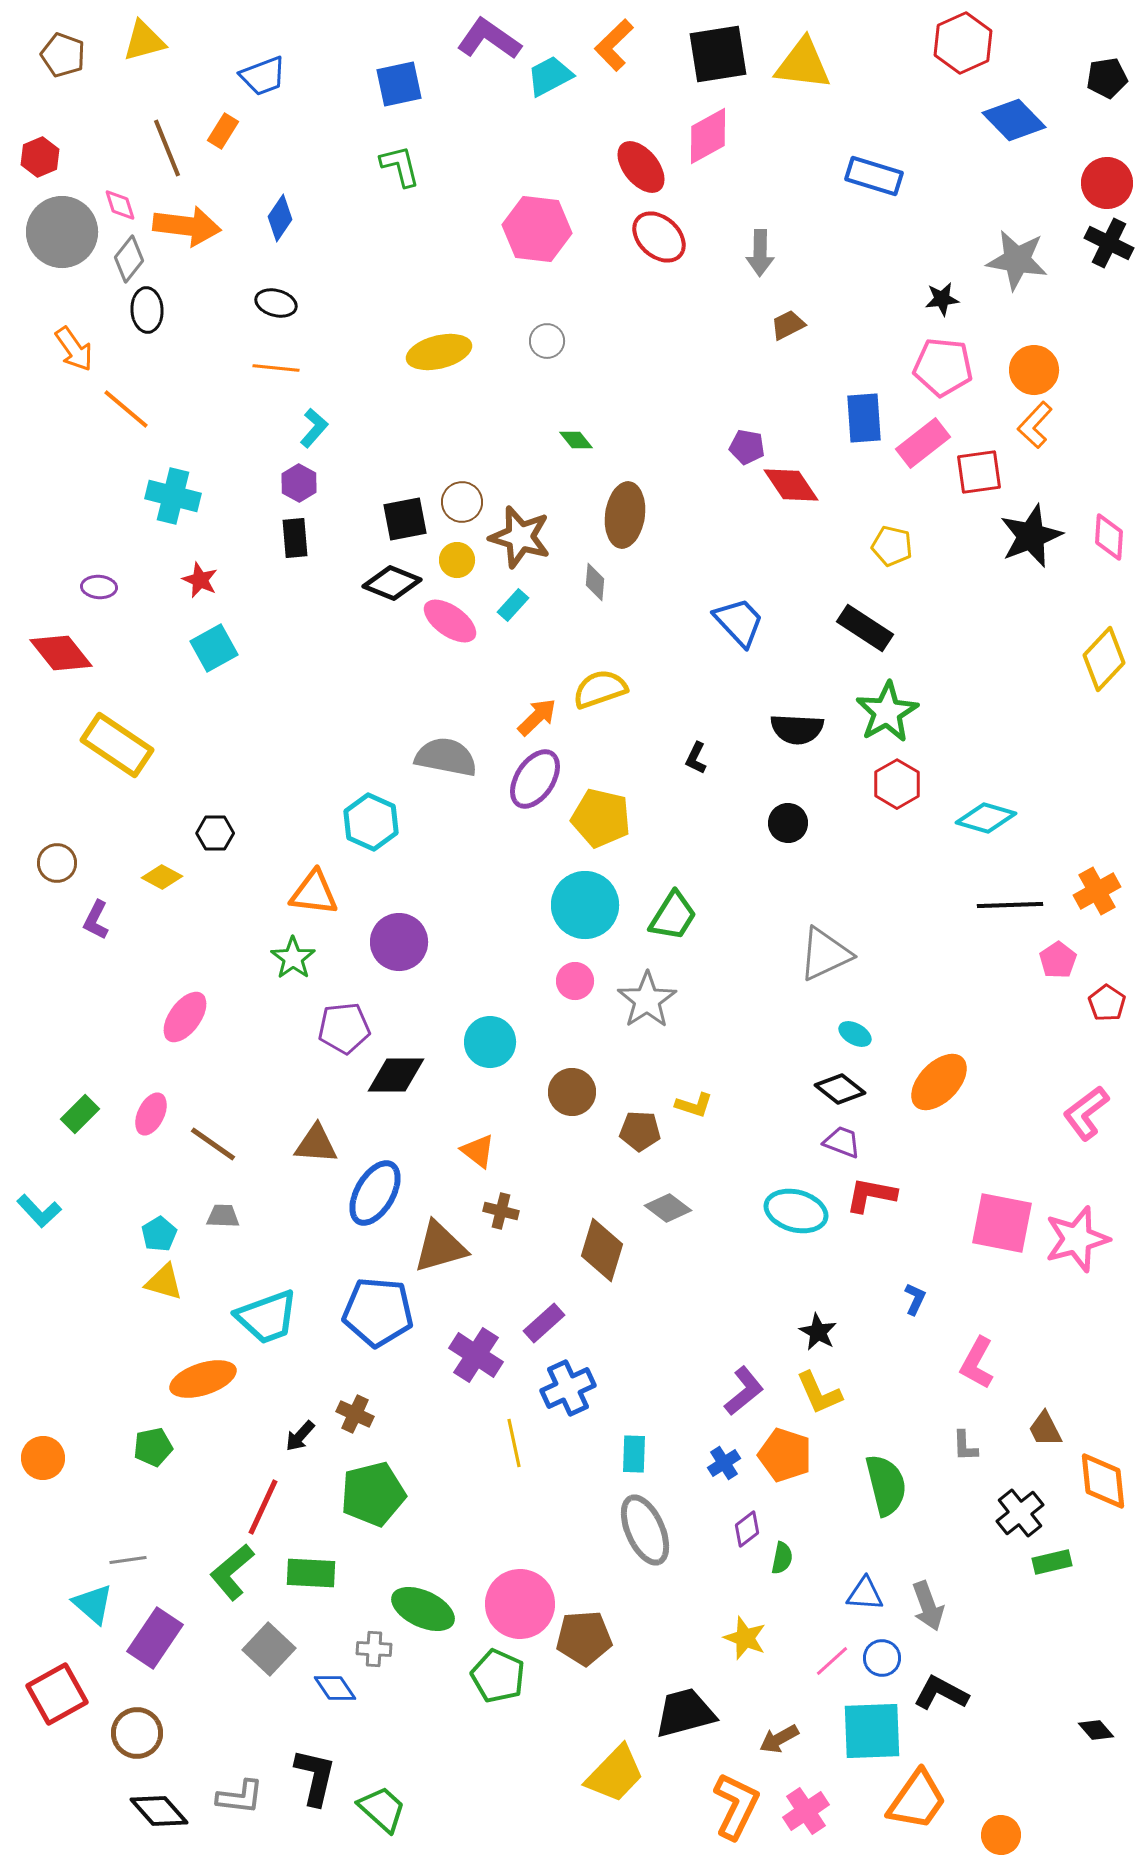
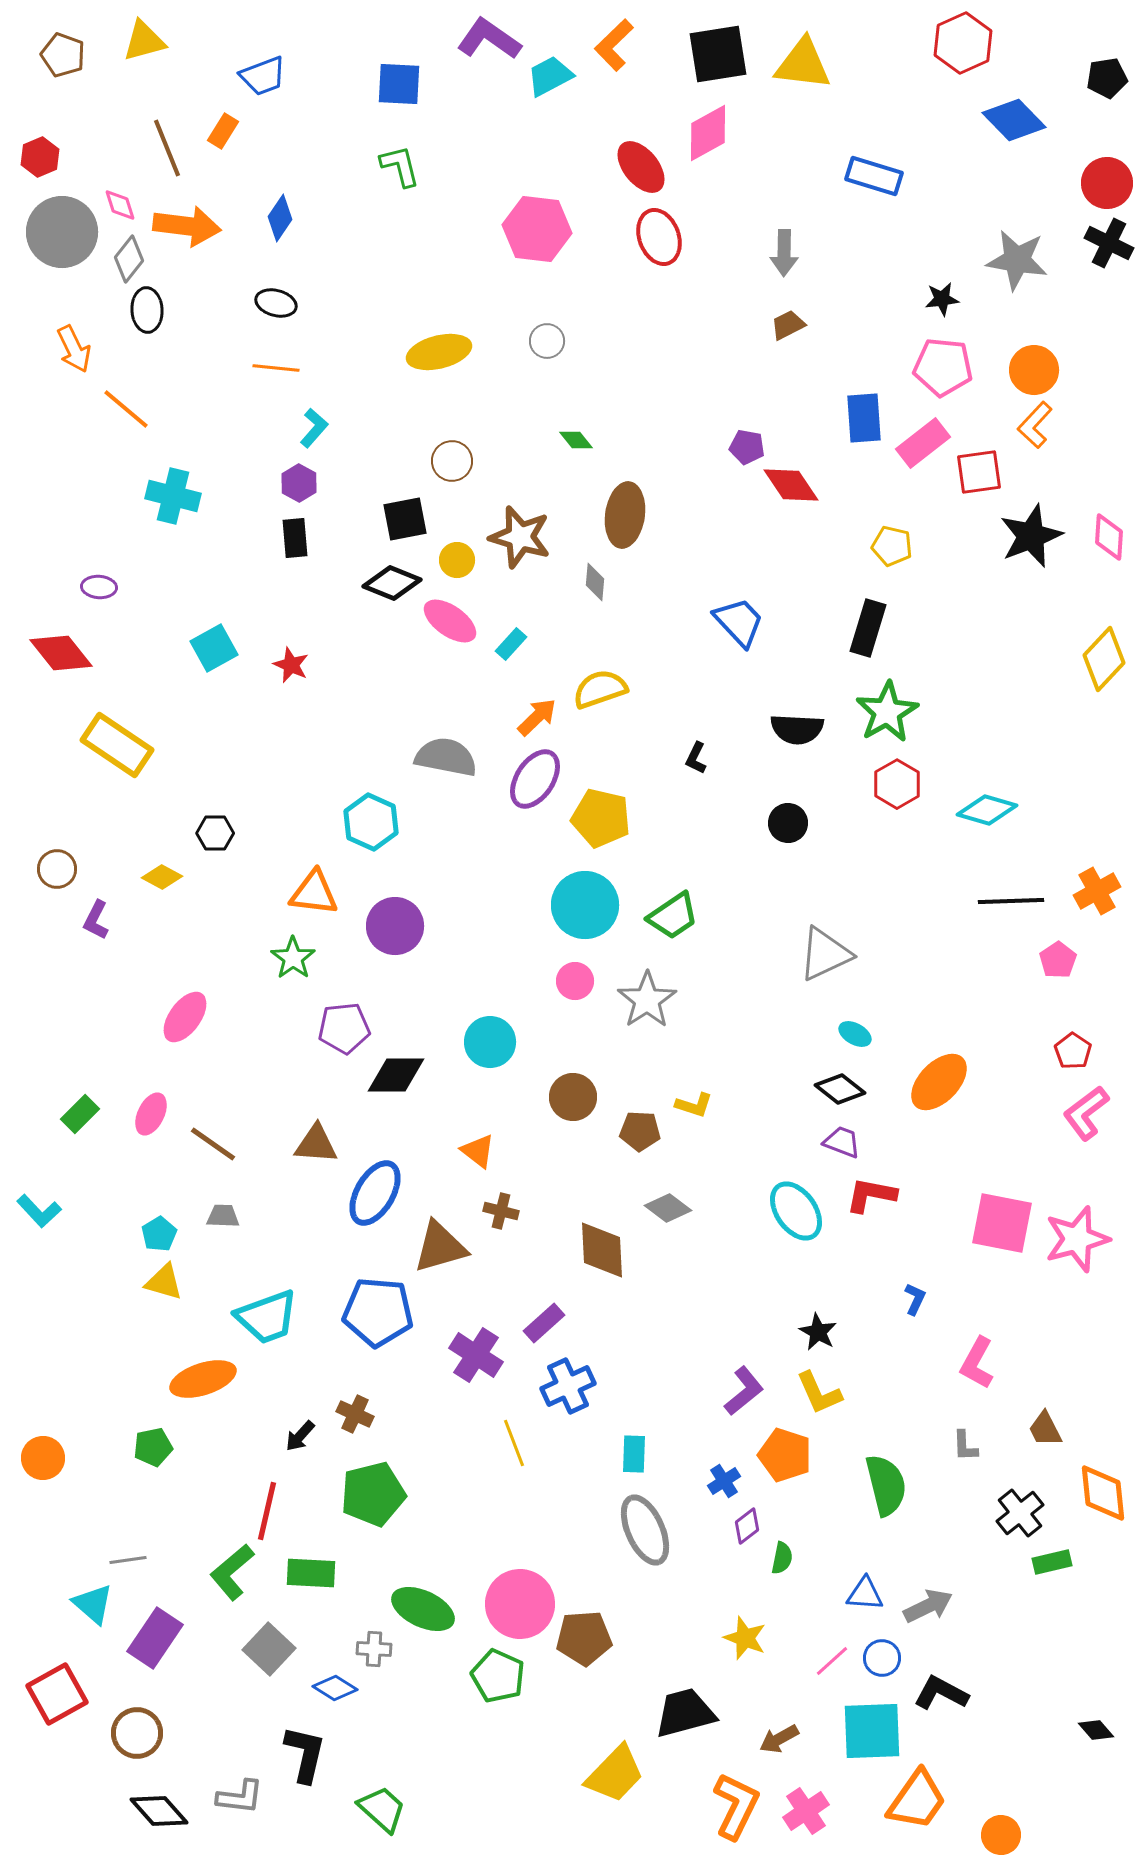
blue square at (399, 84): rotated 15 degrees clockwise
pink diamond at (708, 136): moved 3 px up
red ellipse at (659, 237): rotated 28 degrees clockwise
gray arrow at (760, 253): moved 24 px right
orange arrow at (74, 349): rotated 9 degrees clockwise
brown circle at (462, 502): moved 10 px left, 41 px up
red star at (200, 580): moved 91 px right, 85 px down
cyan rectangle at (513, 605): moved 2 px left, 39 px down
black rectangle at (865, 628): moved 3 px right; rotated 74 degrees clockwise
cyan diamond at (986, 818): moved 1 px right, 8 px up
brown circle at (57, 863): moved 6 px down
black line at (1010, 905): moved 1 px right, 4 px up
green trapezoid at (673, 916): rotated 24 degrees clockwise
purple circle at (399, 942): moved 4 px left, 16 px up
red pentagon at (1107, 1003): moved 34 px left, 48 px down
brown circle at (572, 1092): moved 1 px right, 5 px down
cyan ellipse at (796, 1211): rotated 40 degrees clockwise
brown diamond at (602, 1250): rotated 20 degrees counterclockwise
blue cross at (568, 1388): moved 2 px up
yellow line at (514, 1443): rotated 9 degrees counterclockwise
blue cross at (724, 1463): moved 18 px down
orange diamond at (1103, 1481): moved 12 px down
red line at (263, 1507): moved 4 px right, 4 px down; rotated 12 degrees counterclockwise
purple diamond at (747, 1529): moved 3 px up
gray arrow at (928, 1606): rotated 96 degrees counterclockwise
blue diamond at (335, 1688): rotated 24 degrees counterclockwise
black L-shape at (315, 1777): moved 10 px left, 23 px up
